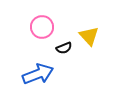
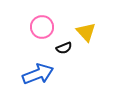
yellow triangle: moved 3 px left, 4 px up
